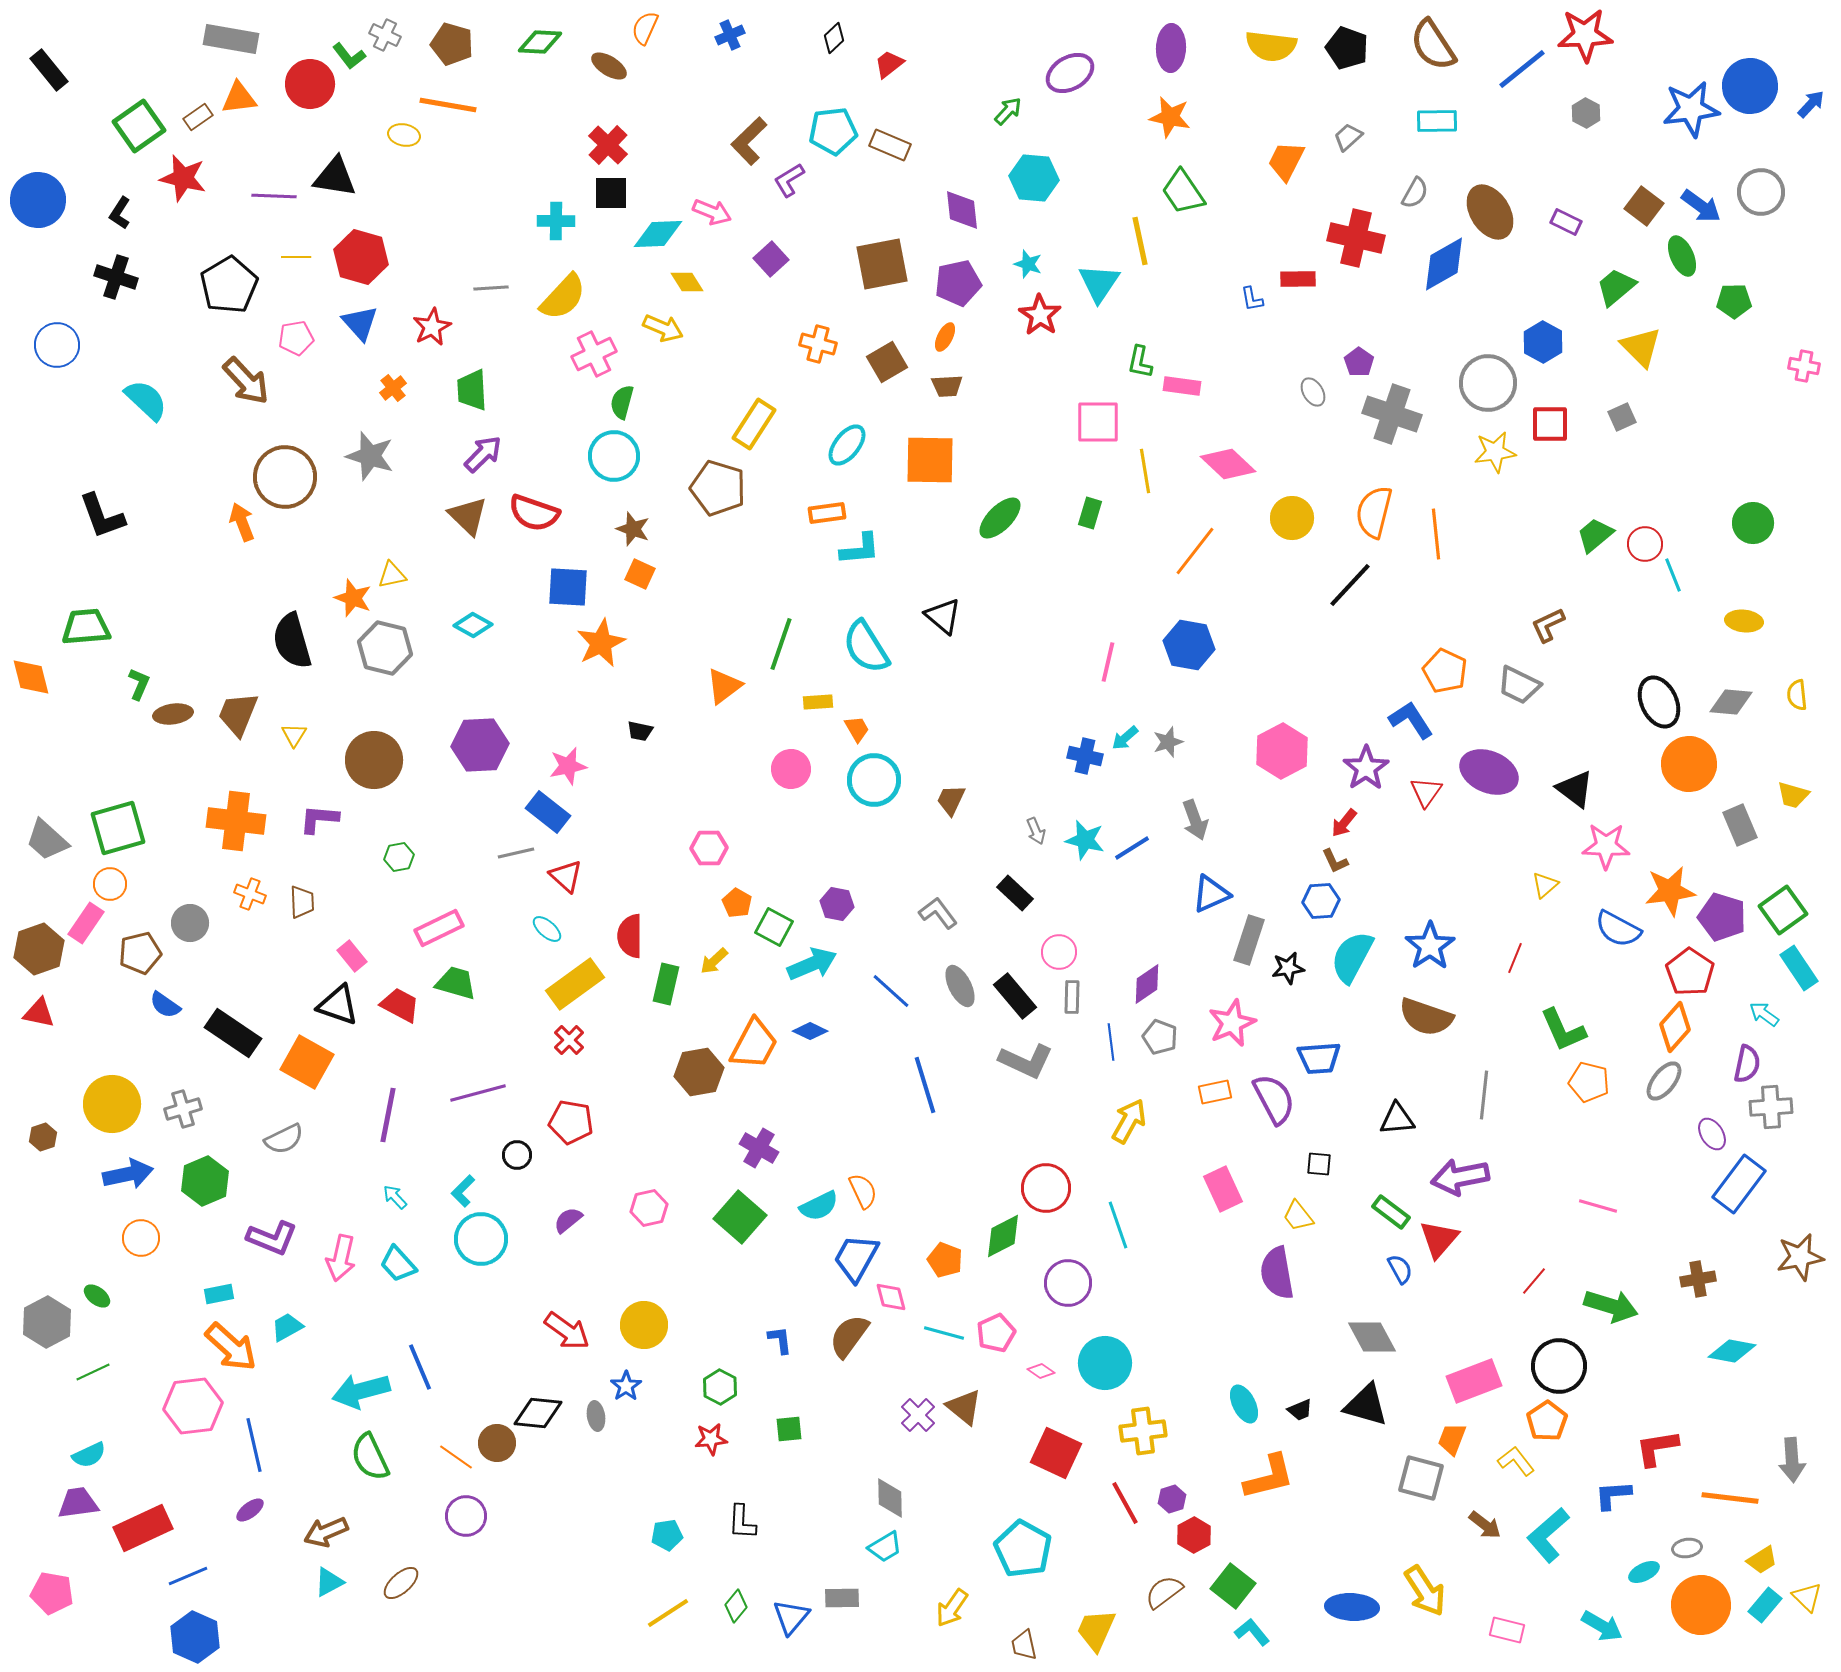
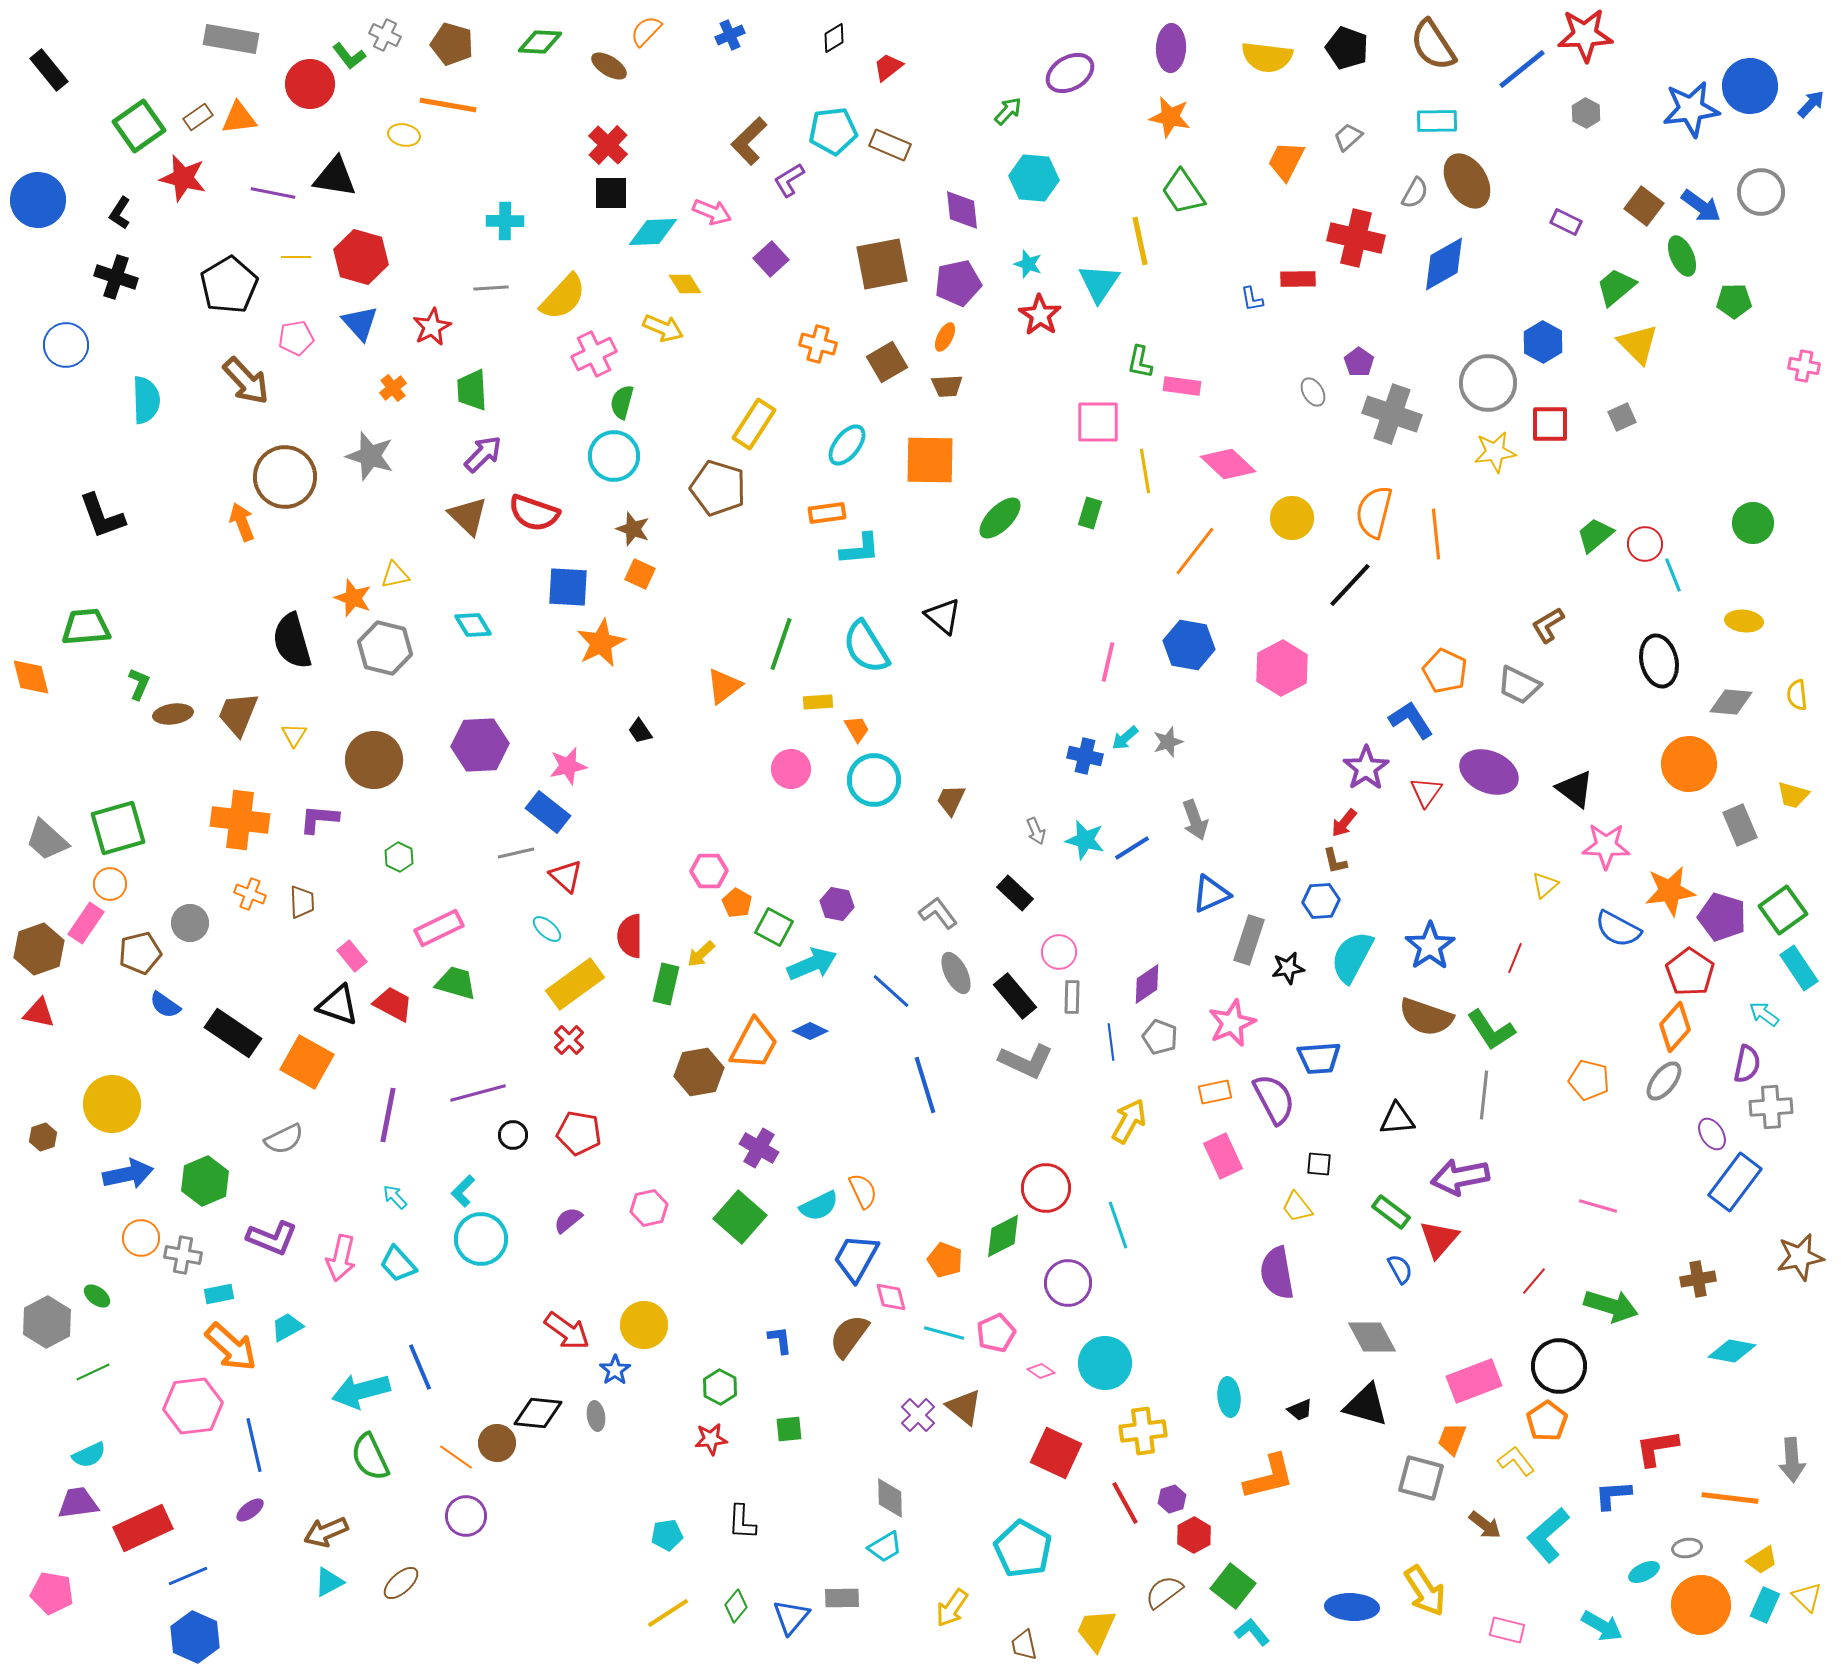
orange semicircle at (645, 28): moved 1 px right, 3 px down; rotated 20 degrees clockwise
black diamond at (834, 38): rotated 12 degrees clockwise
yellow semicircle at (1271, 46): moved 4 px left, 11 px down
red trapezoid at (889, 64): moved 1 px left, 3 px down
orange triangle at (239, 98): moved 20 px down
purple line at (274, 196): moved 1 px left, 3 px up; rotated 9 degrees clockwise
brown ellipse at (1490, 212): moved 23 px left, 31 px up
cyan cross at (556, 221): moved 51 px left
cyan diamond at (658, 234): moved 5 px left, 2 px up
yellow diamond at (687, 282): moved 2 px left, 2 px down
blue circle at (57, 345): moved 9 px right
yellow triangle at (1641, 347): moved 3 px left, 3 px up
cyan semicircle at (146, 400): rotated 45 degrees clockwise
yellow triangle at (392, 575): moved 3 px right
cyan diamond at (473, 625): rotated 30 degrees clockwise
brown L-shape at (1548, 625): rotated 6 degrees counterclockwise
black ellipse at (1659, 702): moved 41 px up; rotated 12 degrees clockwise
black trapezoid at (640, 731): rotated 44 degrees clockwise
pink hexagon at (1282, 751): moved 83 px up
orange cross at (236, 821): moved 4 px right, 1 px up
pink hexagon at (709, 848): moved 23 px down
green hexagon at (399, 857): rotated 24 degrees counterclockwise
brown L-shape at (1335, 861): rotated 12 degrees clockwise
yellow arrow at (714, 961): moved 13 px left, 7 px up
gray ellipse at (960, 986): moved 4 px left, 13 px up
red trapezoid at (400, 1005): moved 7 px left, 1 px up
green L-shape at (1563, 1030): moved 72 px left; rotated 9 degrees counterclockwise
orange pentagon at (1589, 1082): moved 2 px up
gray cross at (183, 1109): moved 146 px down; rotated 27 degrees clockwise
red pentagon at (571, 1122): moved 8 px right, 11 px down
black circle at (517, 1155): moved 4 px left, 20 px up
blue rectangle at (1739, 1184): moved 4 px left, 2 px up
pink rectangle at (1223, 1189): moved 33 px up
yellow trapezoid at (1298, 1216): moved 1 px left, 9 px up
blue star at (626, 1386): moved 11 px left, 16 px up
cyan ellipse at (1244, 1404): moved 15 px left, 7 px up; rotated 21 degrees clockwise
cyan rectangle at (1765, 1605): rotated 16 degrees counterclockwise
